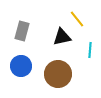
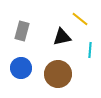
yellow line: moved 3 px right; rotated 12 degrees counterclockwise
blue circle: moved 2 px down
